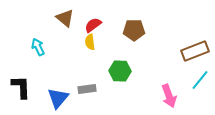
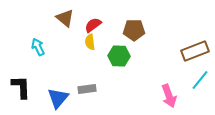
green hexagon: moved 1 px left, 15 px up
